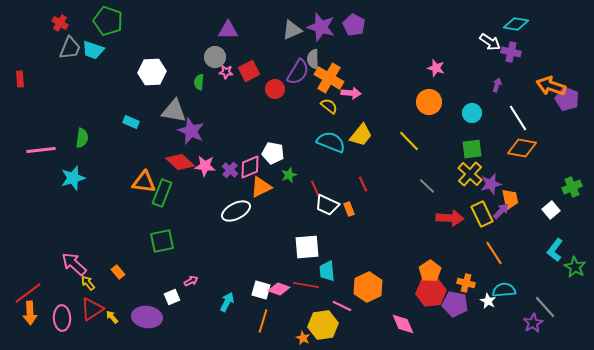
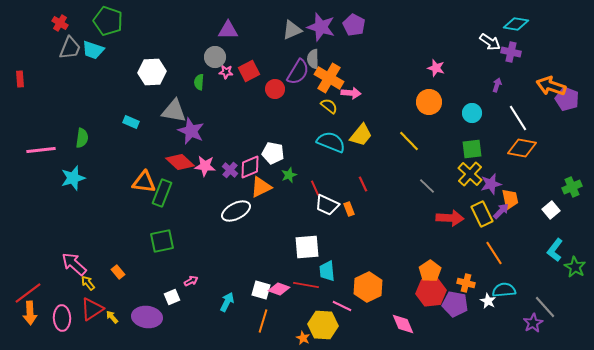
yellow hexagon at (323, 325): rotated 12 degrees clockwise
